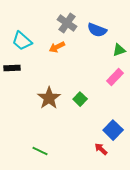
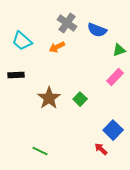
black rectangle: moved 4 px right, 7 px down
